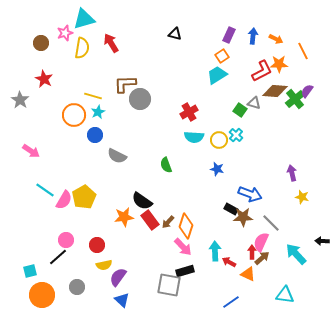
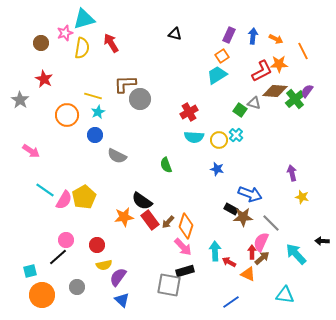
orange circle at (74, 115): moved 7 px left
